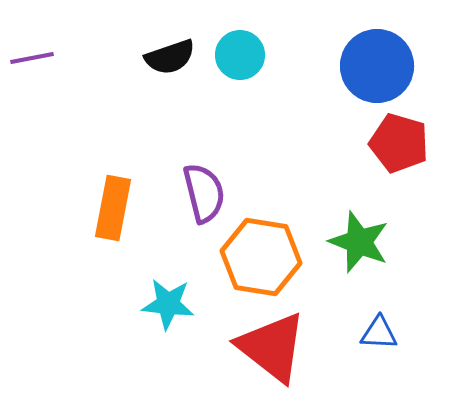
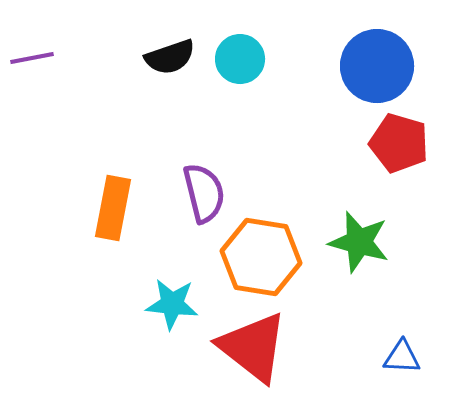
cyan circle: moved 4 px down
green star: rotated 6 degrees counterclockwise
cyan star: moved 4 px right
blue triangle: moved 23 px right, 24 px down
red triangle: moved 19 px left
